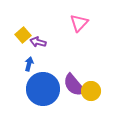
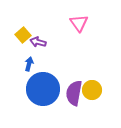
pink triangle: rotated 18 degrees counterclockwise
purple semicircle: moved 8 px down; rotated 50 degrees clockwise
yellow circle: moved 1 px right, 1 px up
